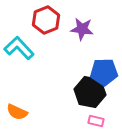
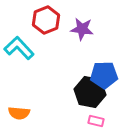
blue pentagon: moved 3 px down
orange semicircle: moved 2 px right, 1 px down; rotated 20 degrees counterclockwise
